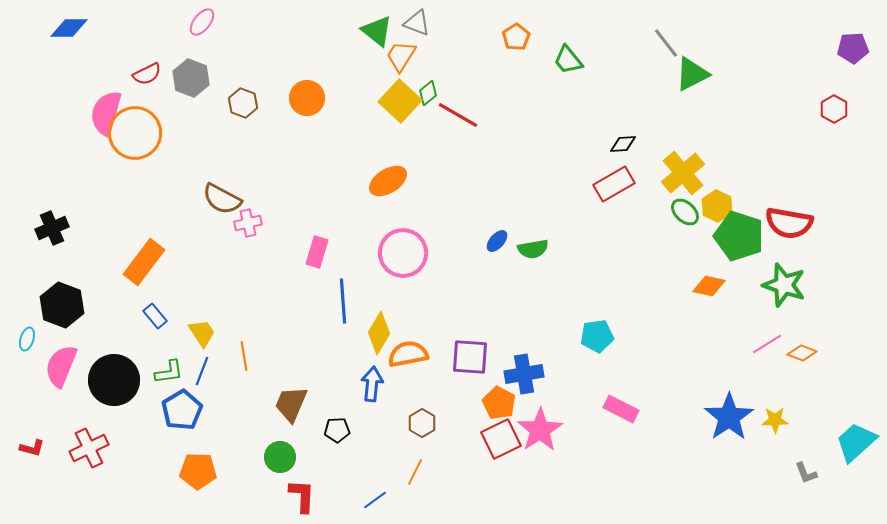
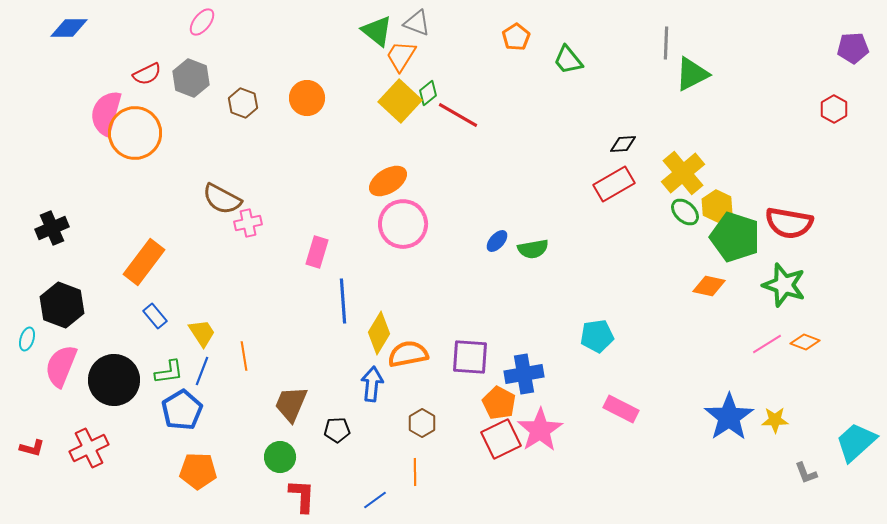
gray line at (666, 43): rotated 40 degrees clockwise
green pentagon at (739, 236): moved 4 px left, 1 px down
pink circle at (403, 253): moved 29 px up
orange diamond at (802, 353): moved 3 px right, 11 px up
orange line at (415, 472): rotated 28 degrees counterclockwise
